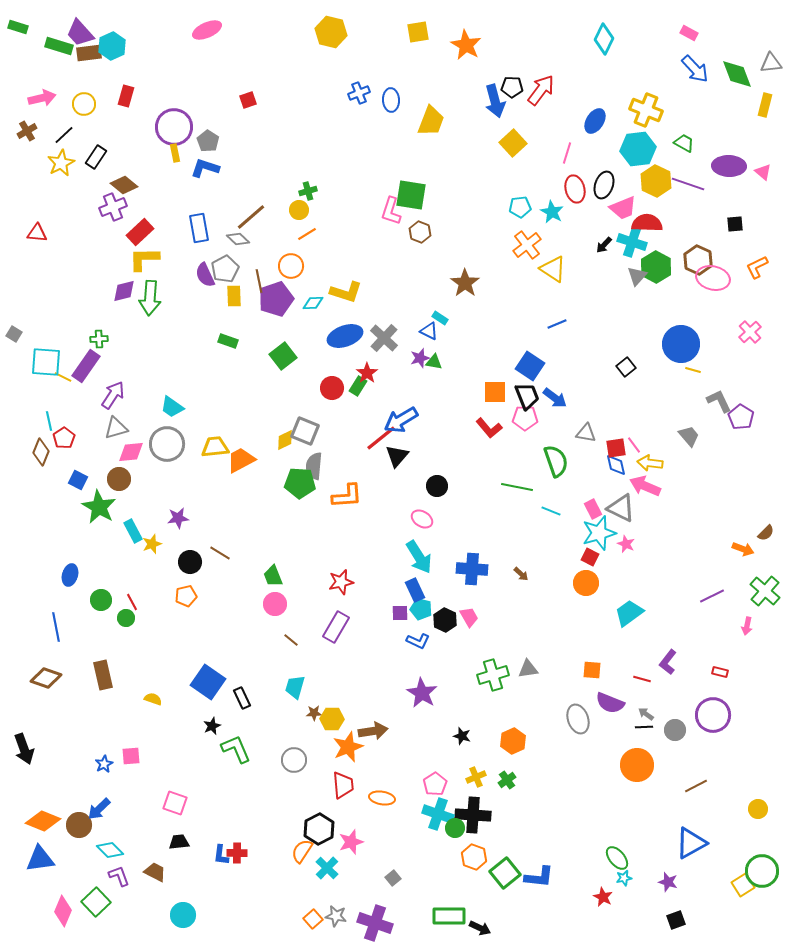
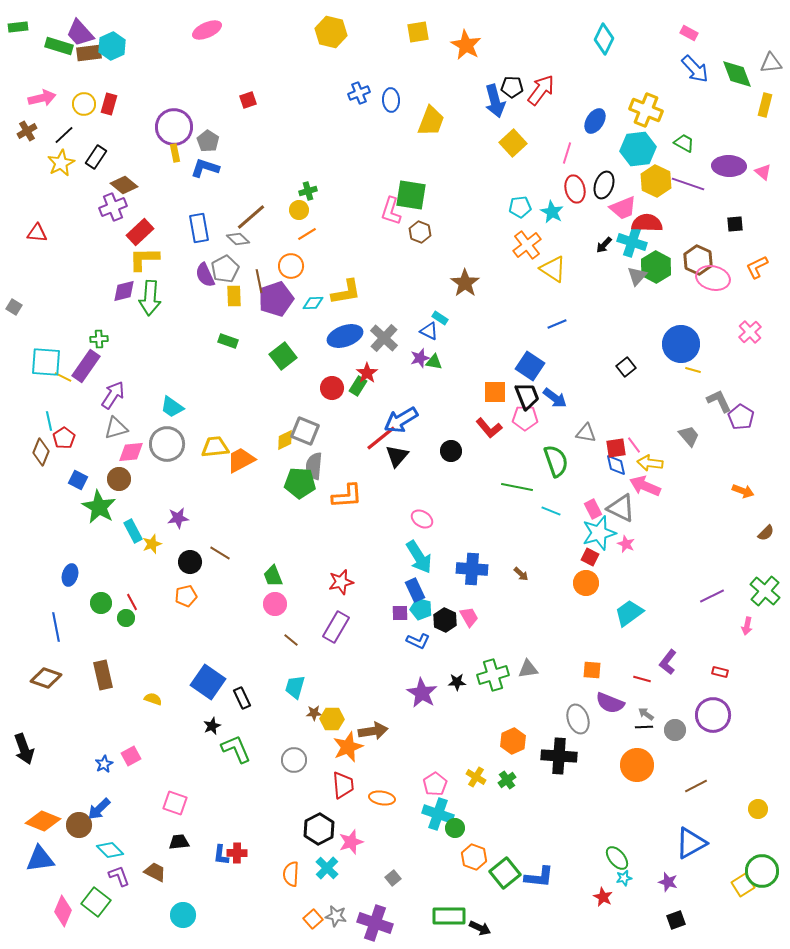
green rectangle at (18, 27): rotated 24 degrees counterclockwise
red rectangle at (126, 96): moved 17 px left, 8 px down
yellow L-shape at (346, 292): rotated 28 degrees counterclockwise
gray square at (14, 334): moved 27 px up
black circle at (437, 486): moved 14 px right, 35 px up
orange arrow at (743, 549): moved 58 px up
green circle at (101, 600): moved 3 px down
black star at (462, 736): moved 5 px left, 54 px up; rotated 18 degrees counterclockwise
pink square at (131, 756): rotated 24 degrees counterclockwise
yellow cross at (476, 777): rotated 36 degrees counterclockwise
black cross at (473, 815): moved 86 px right, 59 px up
orange semicircle at (302, 851): moved 11 px left, 23 px down; rotated 30 degrees counterclockwise
green square at (96, 902): rotated 8 degrees counterclockwise
